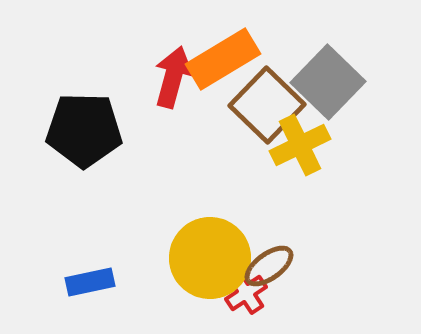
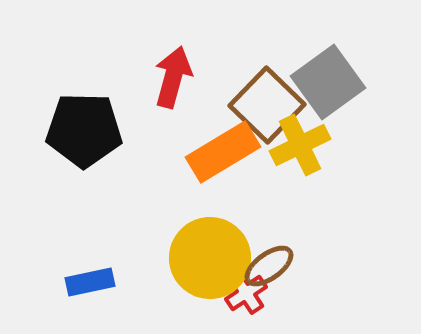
orange rectangle: moved 93 px down
gray square: rotated 10 degrees clockwise
